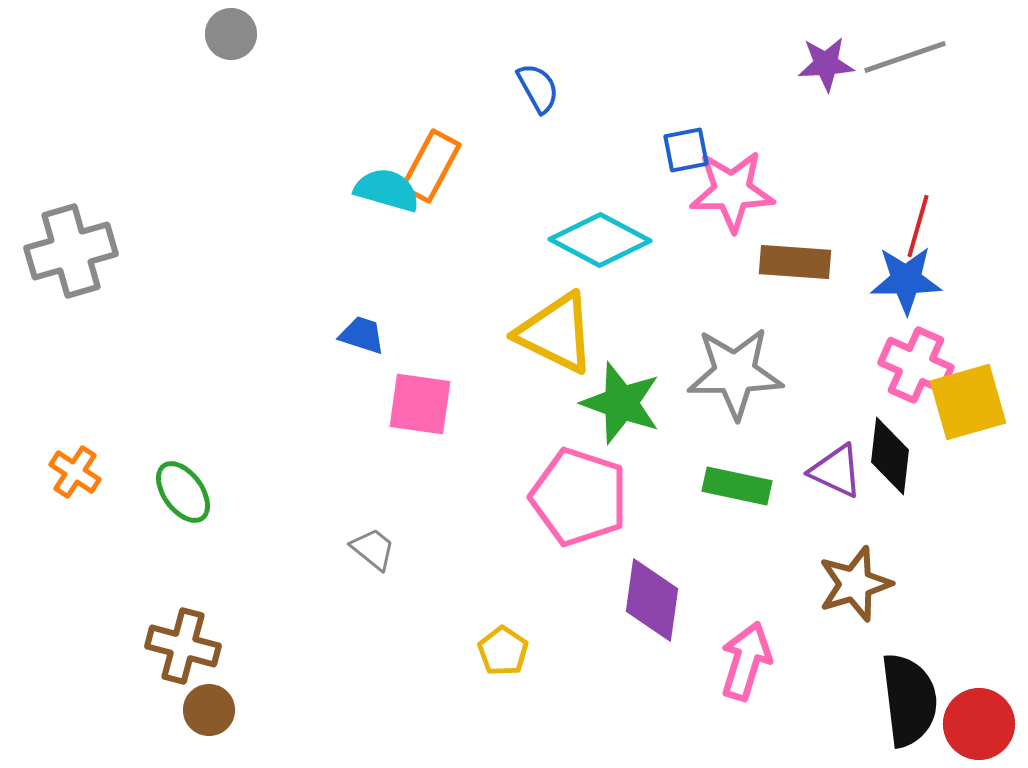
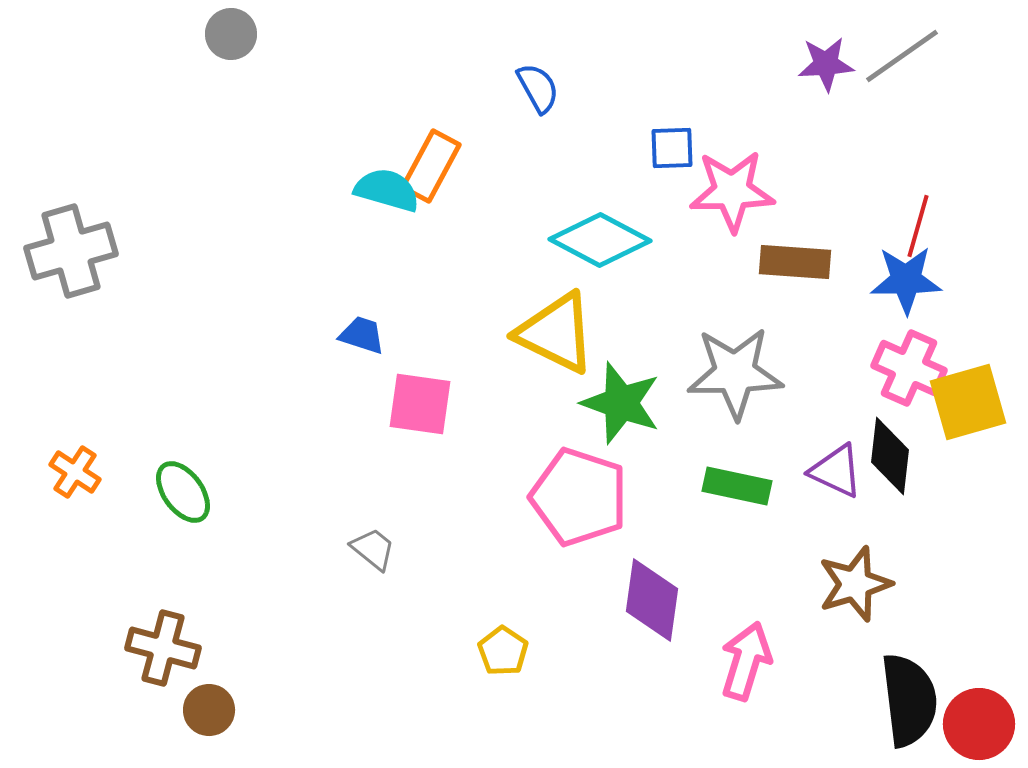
gray line: moved 3 px left, 1 px up; rotated 16 degrees counterclockwise
blue square: moved 14 px left, 2 px up; rotated 9 degrees clockwise
pink cross: moved 7 px left, 3 px down
brown cross: moved 20 px left, 2 px down
